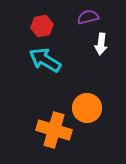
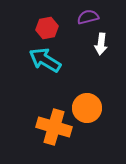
red hexagon: moved 5 px right, 2 px down
orange cross: moved 3 px up
